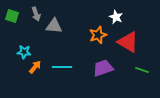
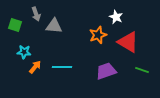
green square: moved 3 px right, 9 px down
purple trapezoid: moved 3 px right, 3 px down
